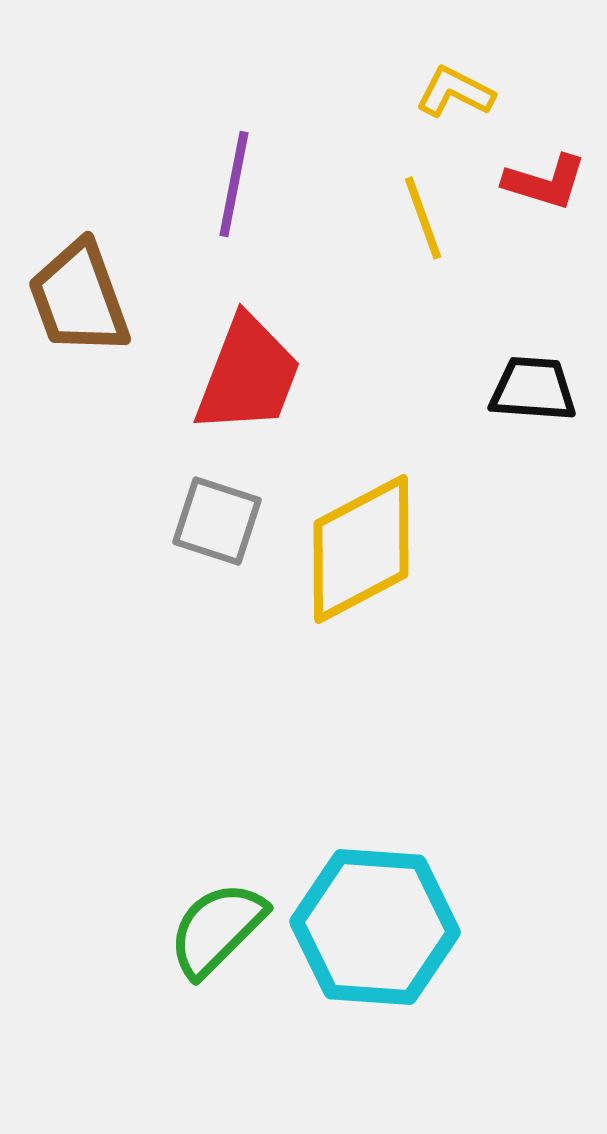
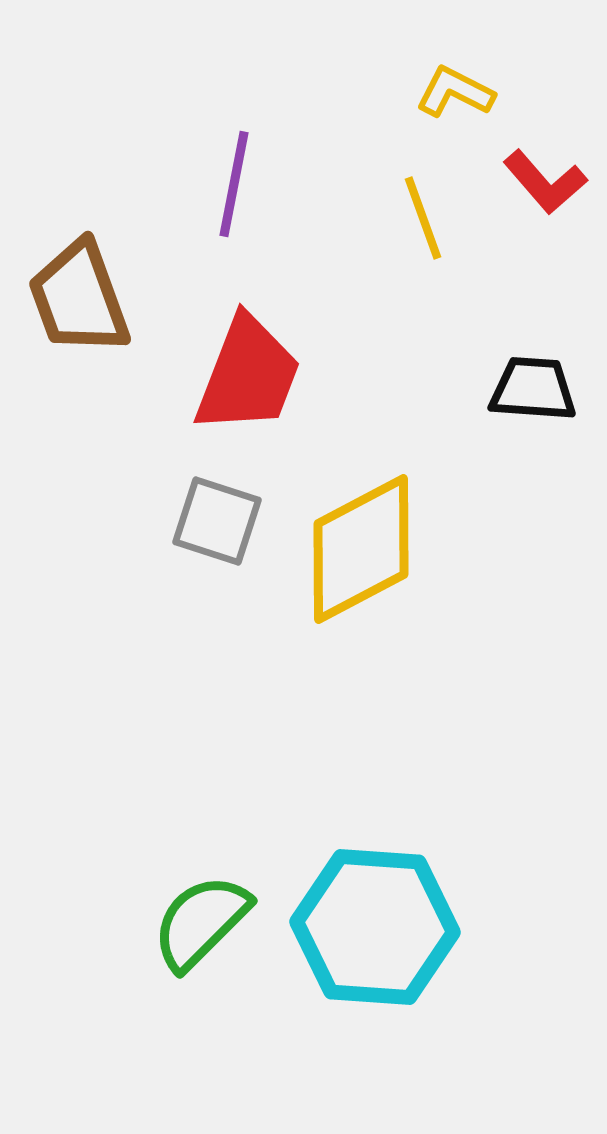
red L-shape: rotated 32 degrees clockwise
green semicircle: moved 16 px left, 7 px up
